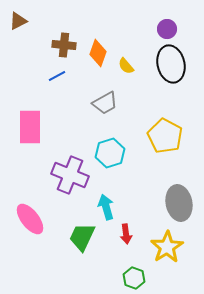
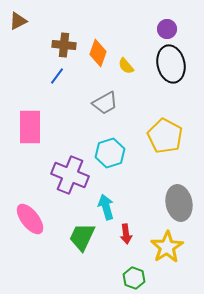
blue line: rotated 24 degrees counterclockwise
